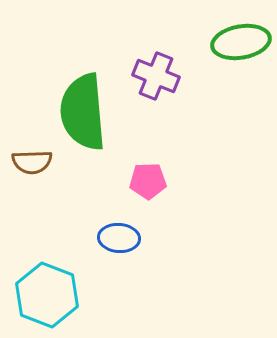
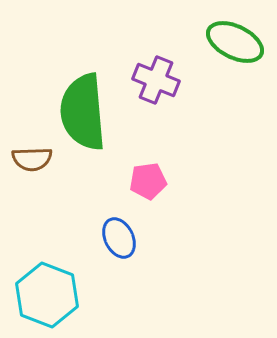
green ellipse: moved 6 px left; rotated 36 degrees clockwise
purple cross: moved 4 px down
brown semicircle: moved 3 px up
pink pentagon: rotated 6 degrees counterclockwise
blue ellipse: rotated 60 degrees clockwise
